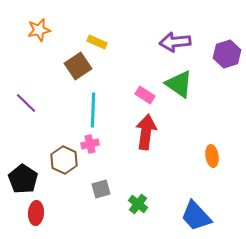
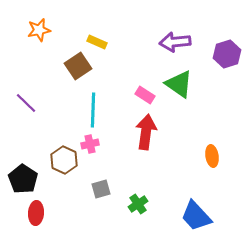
green cross: rotated 18 degrees clockwise
